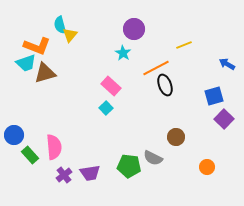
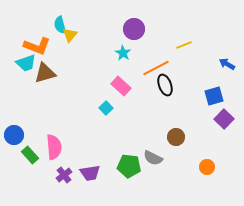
pink rectangle: moved 10 px right
